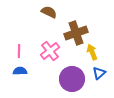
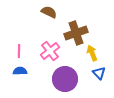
yellow arrow: moved 1 px down
blue triangle: rotated 32 degrees counterclockwise
purple circle: moved 7 px left
